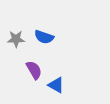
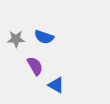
purple semicircle: moved 1 px right, 4 px up
